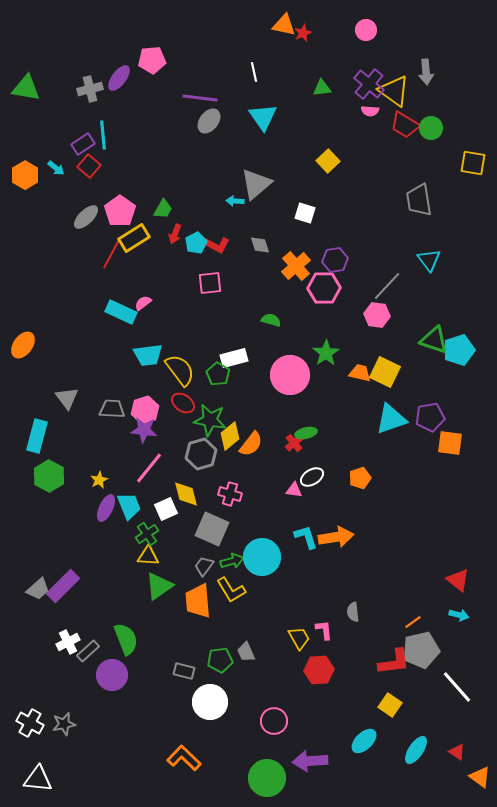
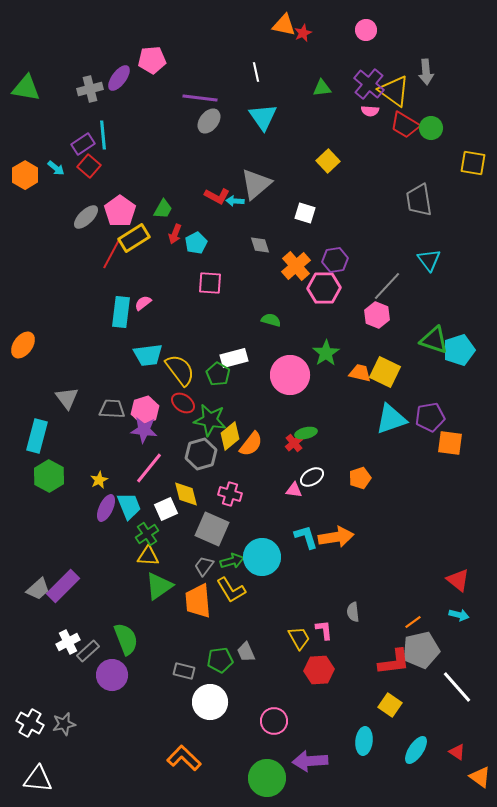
white line at (254, 72): moved 2 px right
red L-shape at (217, 245): moved 49 px up
pink square at (210, 283): rotated 10 degrees clockwise
cyan rectangle at (121, 312): rotated 72 degrees clockwise
pink hexagon at (377, 315): rotated 15 degrees clockwise
cyan ellipse at (364, 741): rotated 40 degrees counterclockwise
